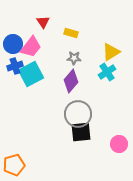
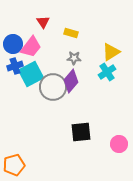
gray circle: moved 25 px left, 27 px up
